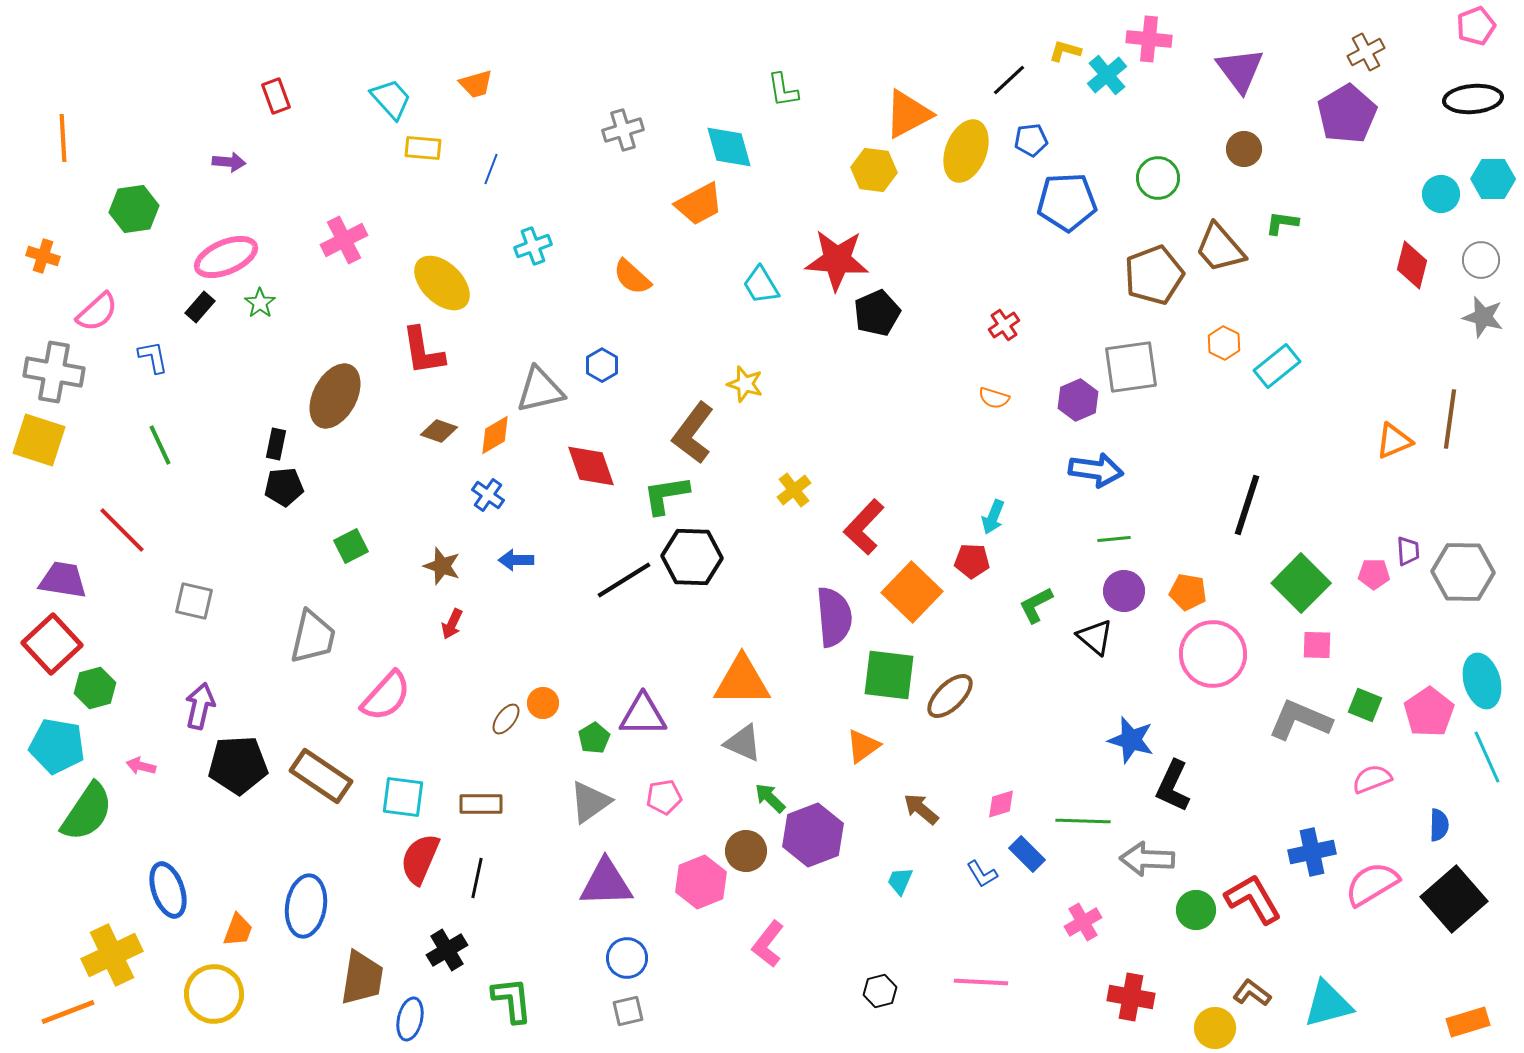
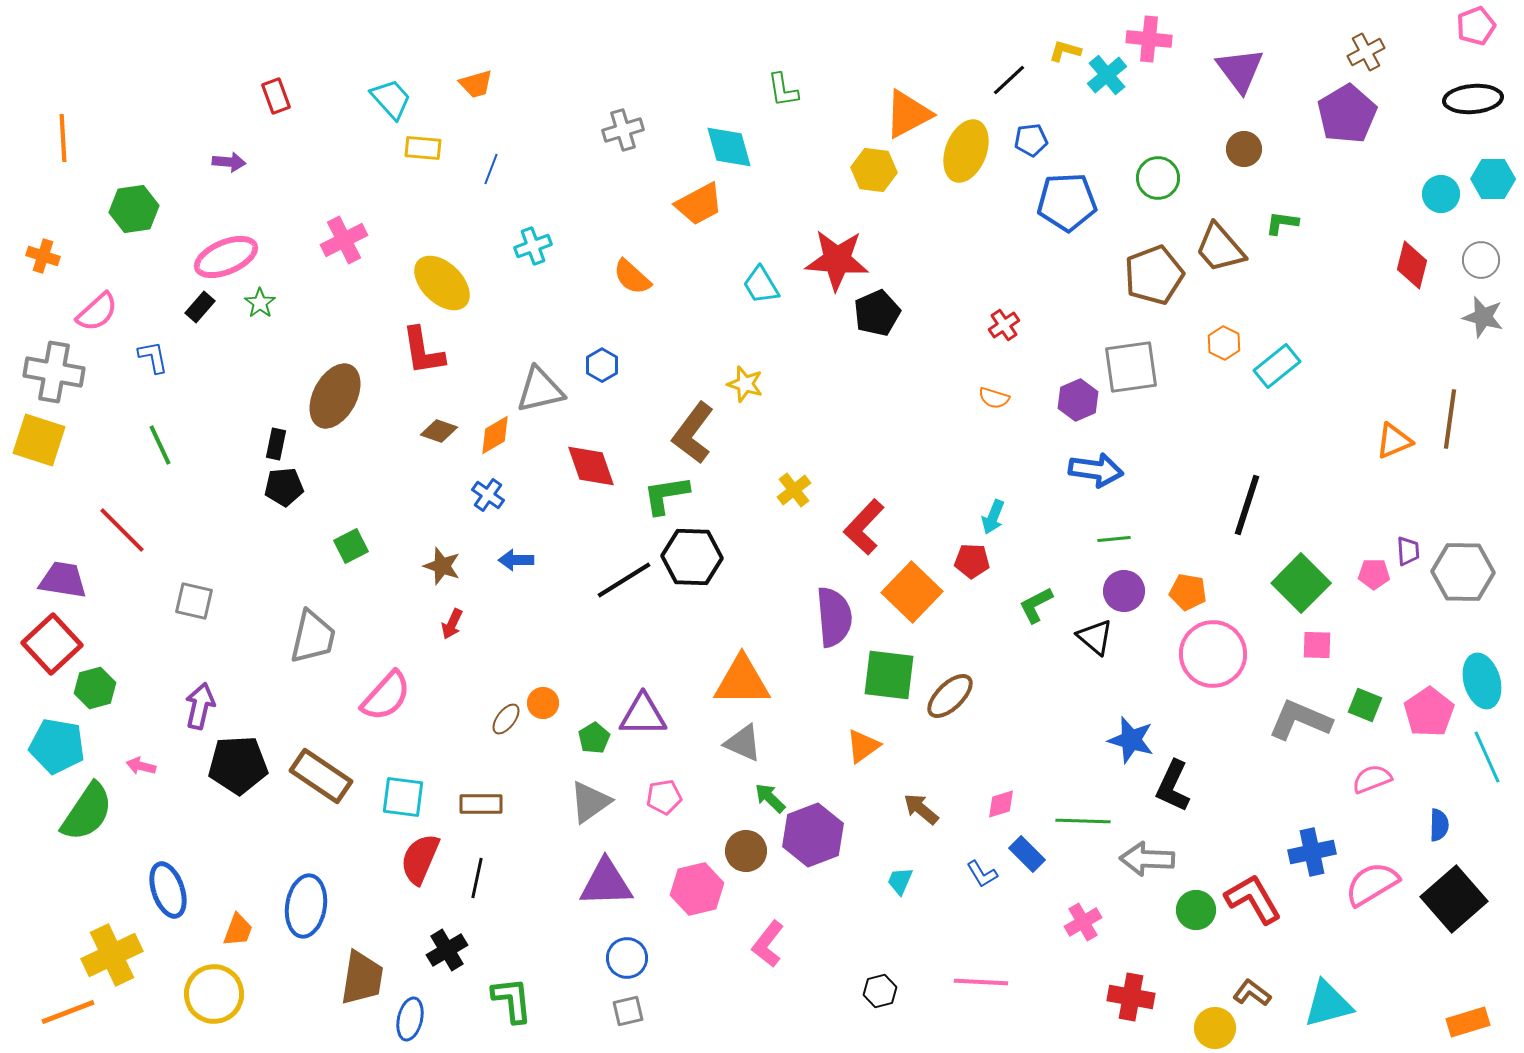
pink hexagon at (701, 882): moved 4 px left, 7 px down; rotated 9 degrees clockwise
